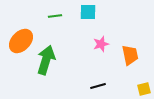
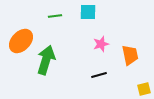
black line: moved 1 px right, 11 px up
